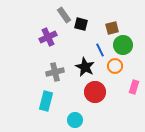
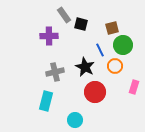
purple cross: moved 1 px right, 1 px up; rotated 24 degrees clockwise
